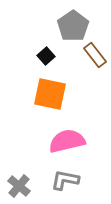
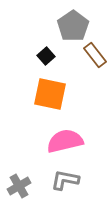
pink semicircle: moved 2 px left
gray cross: rotated 20 degrees clockwise
